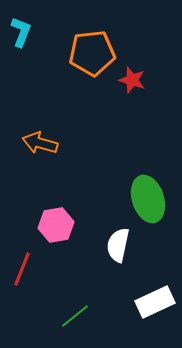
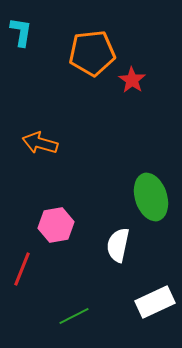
cyan L-shape: rotated 12 degrees counterclockwise
red star: rotated 16 degrees clockwise
green ellipse: moved 3 px right, 2 px up
green line: moved 1 px left; rotated 12 degrees clockwise
